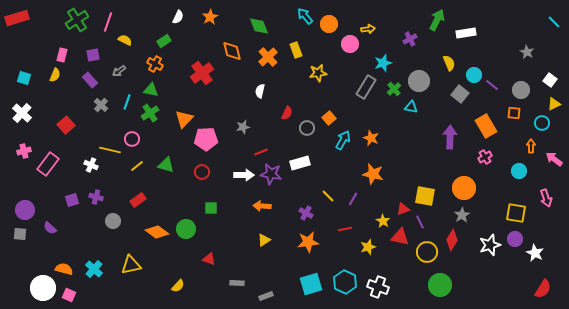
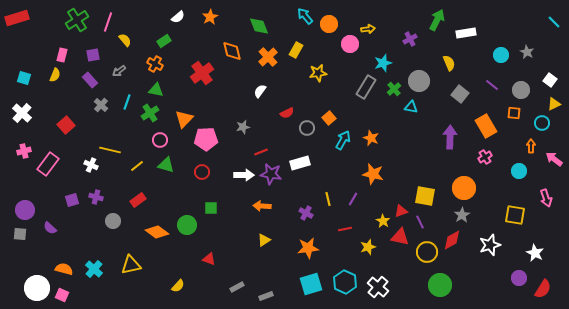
white semicircle at (178, 17): rotated 24 degrees clockwise
yellow semicircle at (125, 40): rotated 24 degrees clockwise
yellow rectangle at (296, 50): rotated 49 degrees clockwise
cyan circle at (474, 75): moved 27 px right, 20 px up
green triangle at (151, 90): moved 5 px right
white semicircle at (260, 91): rotated 24 degrees clockwise
red semicircle at (287, 113): rotated 40 degrees clockwise
pink circle at (132, 139): moved 28 px right, 1 px down
yellow line at (328, 196): moved 3 px down; rotated 32 degrees clockwise
red triangle at (403, 209): moved 2 px left, 2 px down
yellow square at (516, 213): moved 1 px left, 2 px down
green circle at (186, 229): moved 1 px right, 4 px up
purple circle at (515, 239): moved 4 px right, 39 px down
red diamond at (452, 240): rotated 30 degrees clockwise
orange star at (308, 242): moved 6 px down
gray rectangle at (237, 283): moved 4 px down; rotated 32 degrees counterclockwise
white cross at (378, 287): rotated 20 degrees clockwise
white circle at (43, 288): moved 6 px left
pink square at (69, 295): moved 7 px left
